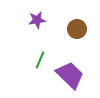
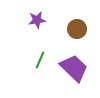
purple trapezoid: moved 4 px right, 7 px up
